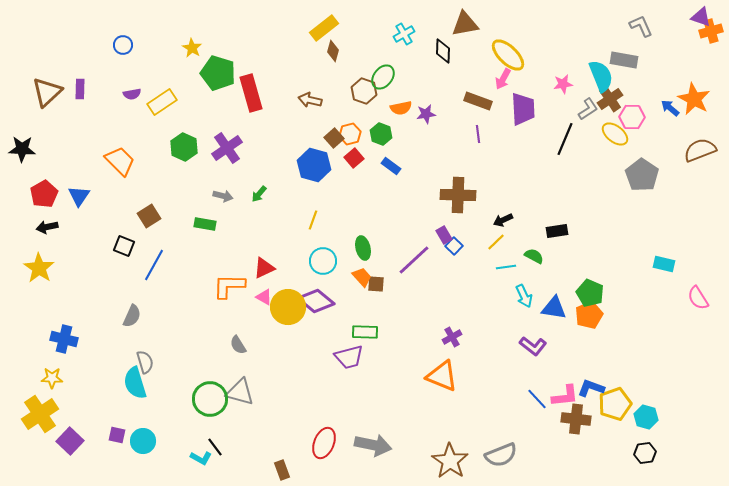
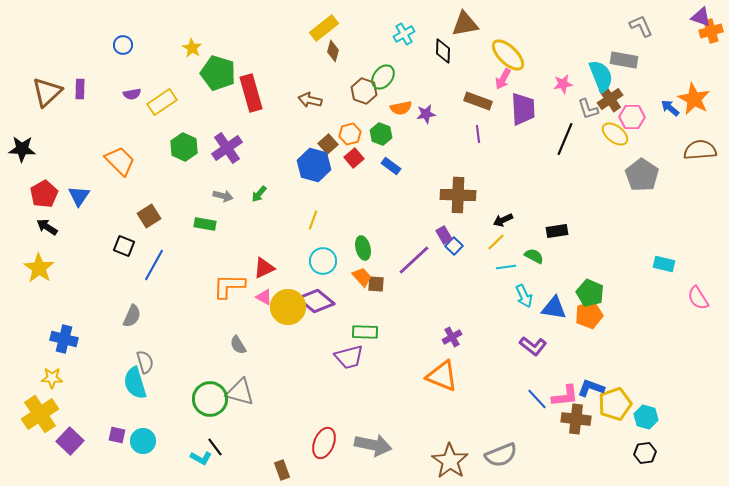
gray L-shape at (588, 109): rotated 105 degrees clockwise
brown square at (334, 138): moved 6 px left, 6 px down
brown semicircle at (700, 150): rotated 16 degrees clockwise
black arrow at (47, 227): rotated 45 degrees clockwise
orange pentagon at (589, 315): rotated 8 degrees clockwise
